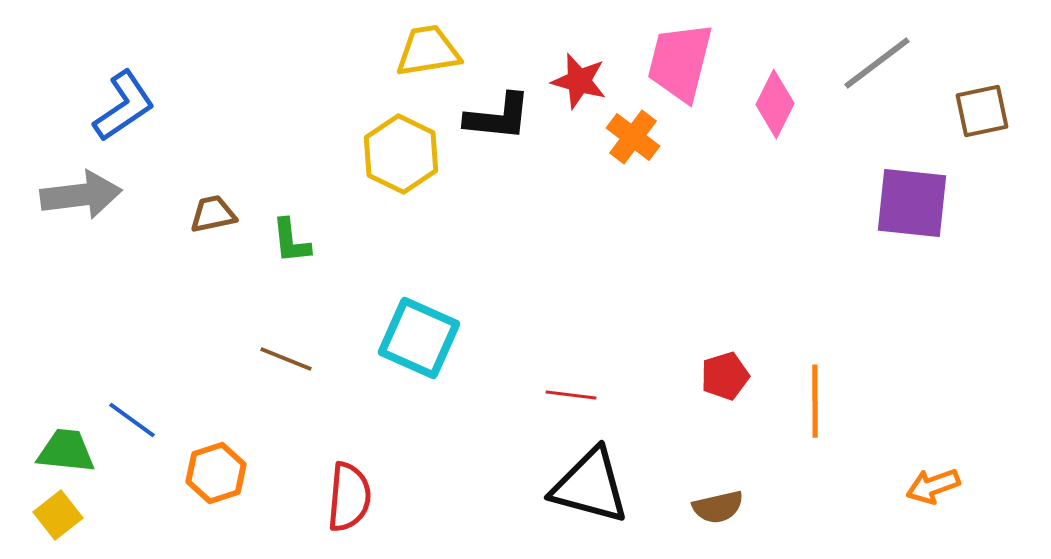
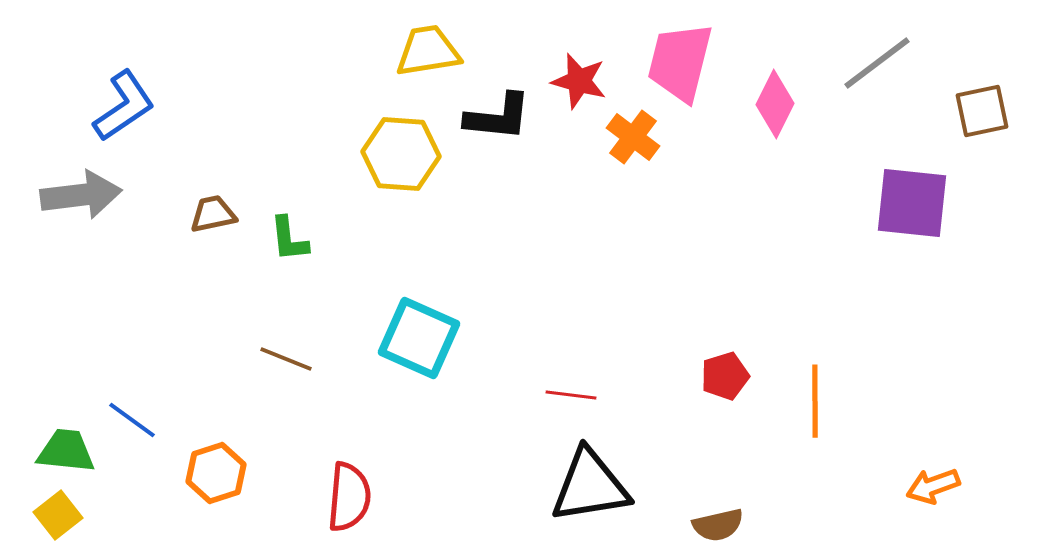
yellow hexagon: rotated 22 degrees counterclockwise
green L-shape: moved 2 px left, 2 px up
black triangle: rotated 24 degrees counterclockwise
brown semicircle: moved 18 px down
